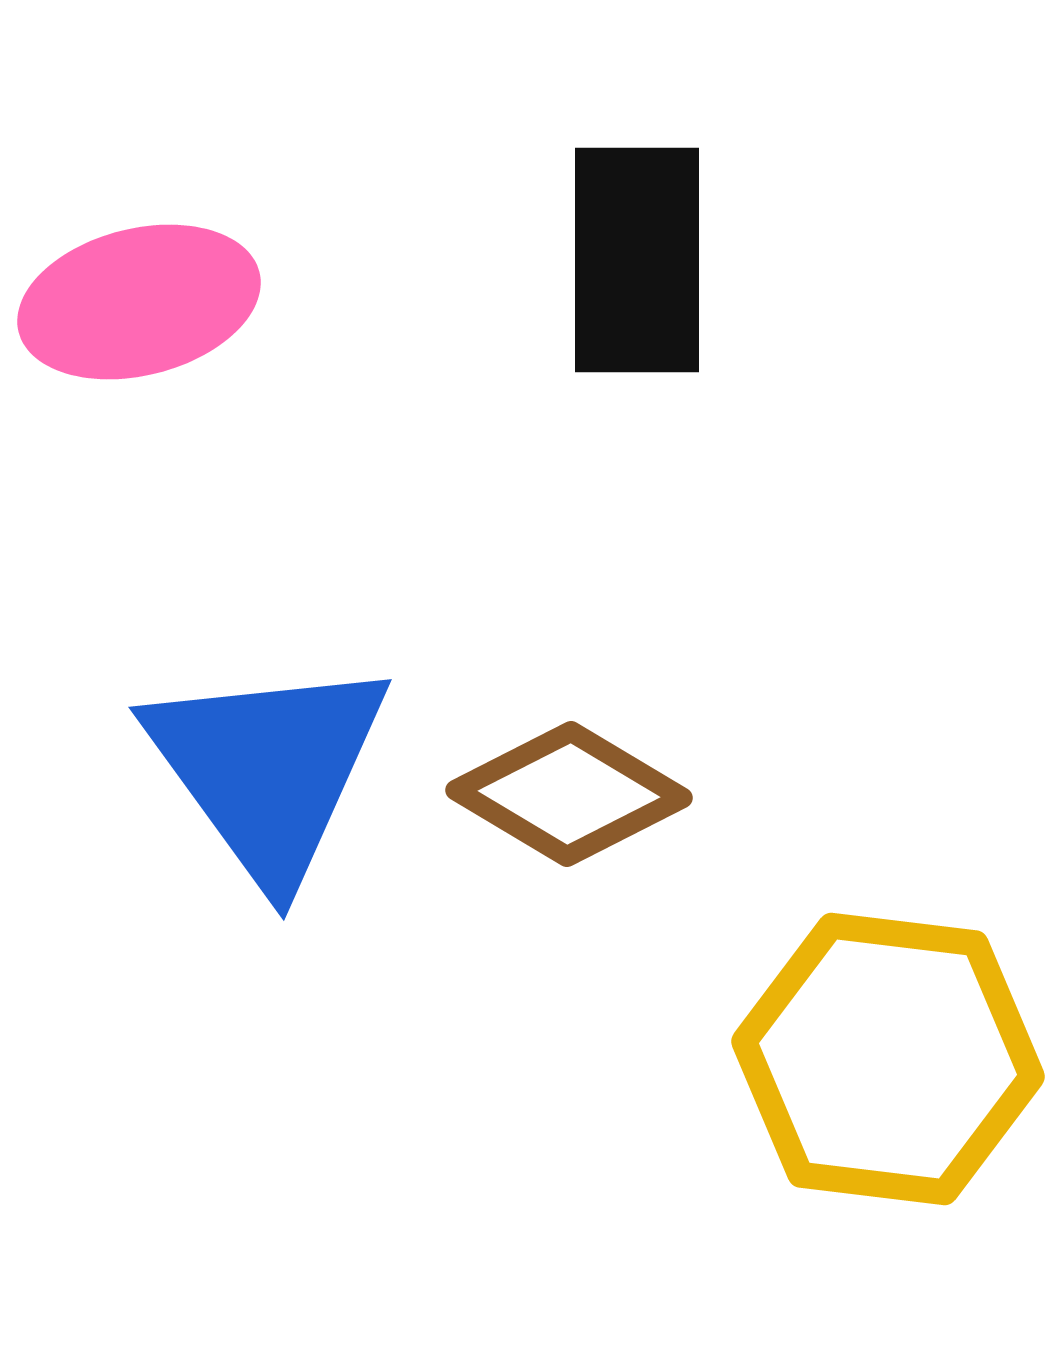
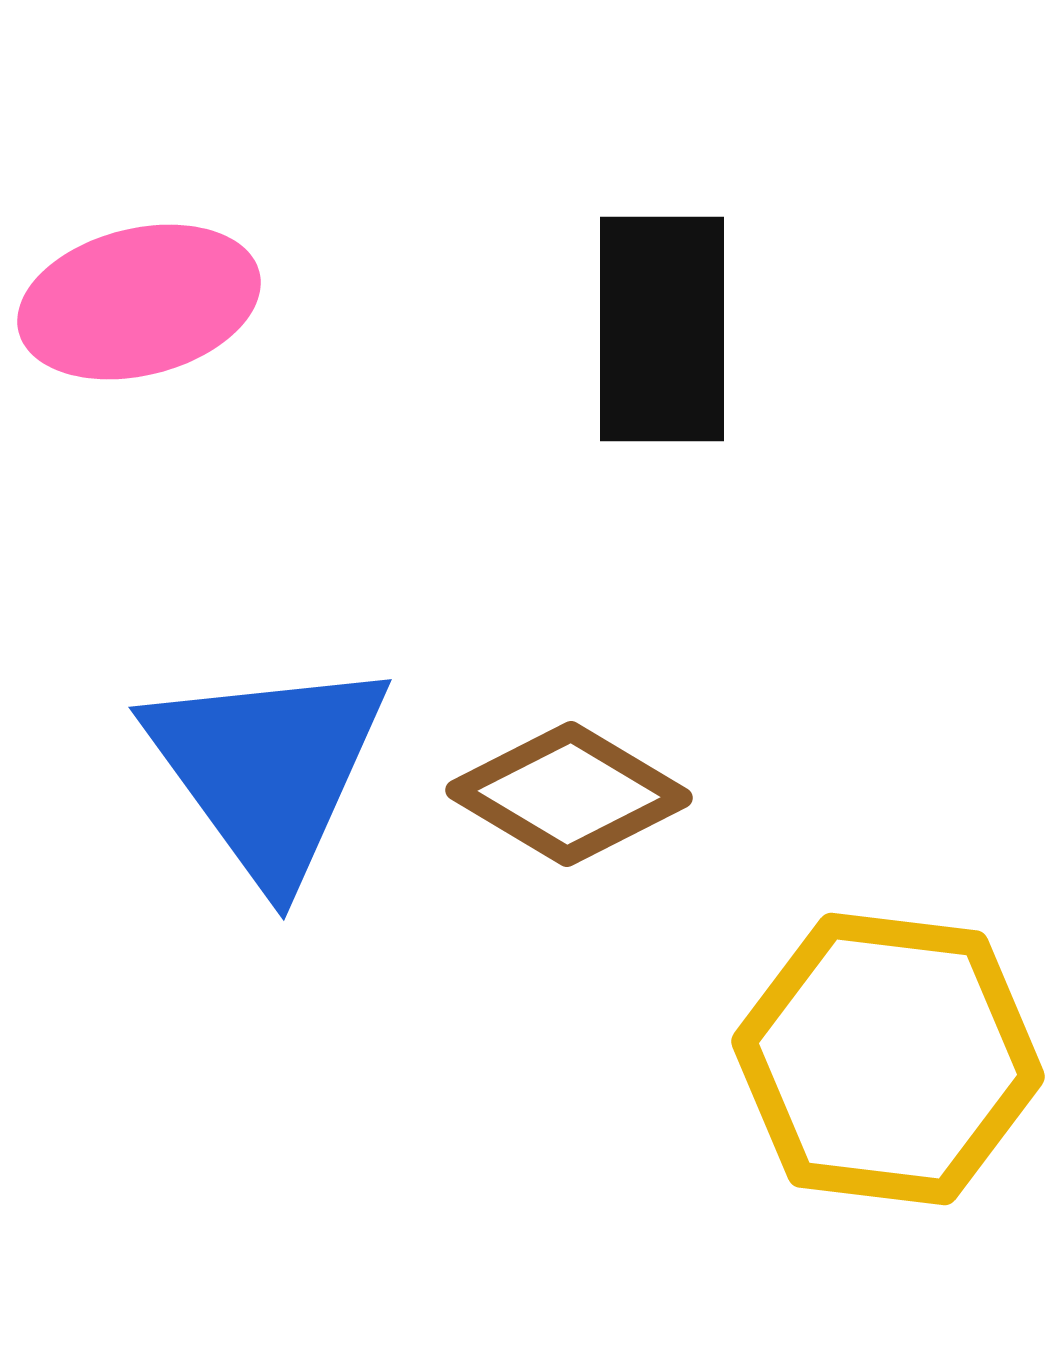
black rectangle: moved 25 px right, 69 px down
